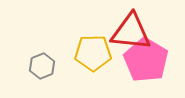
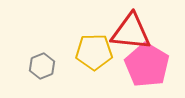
yellow pentagon: moved 1 px right, 1 px up
pink pentagon: moved 1 px right, 5 px down
